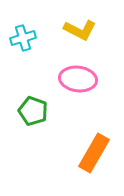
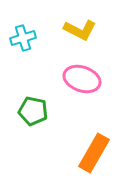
pink ellipse: moved 4 px right; rotated 12 degrees clockwise
green pentagon: rotated 8 degrees counterclockwise
